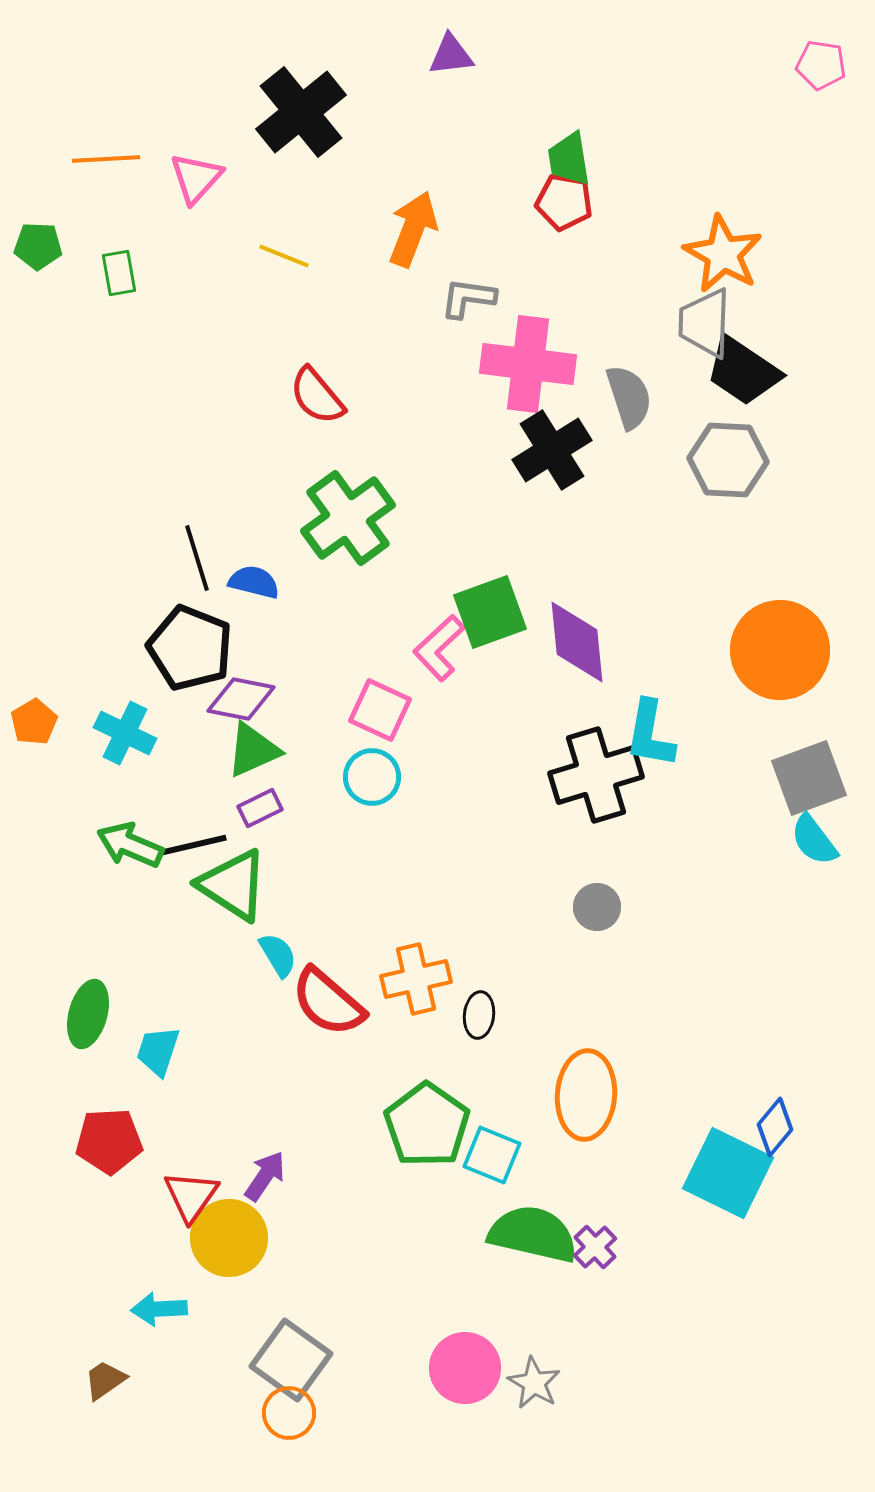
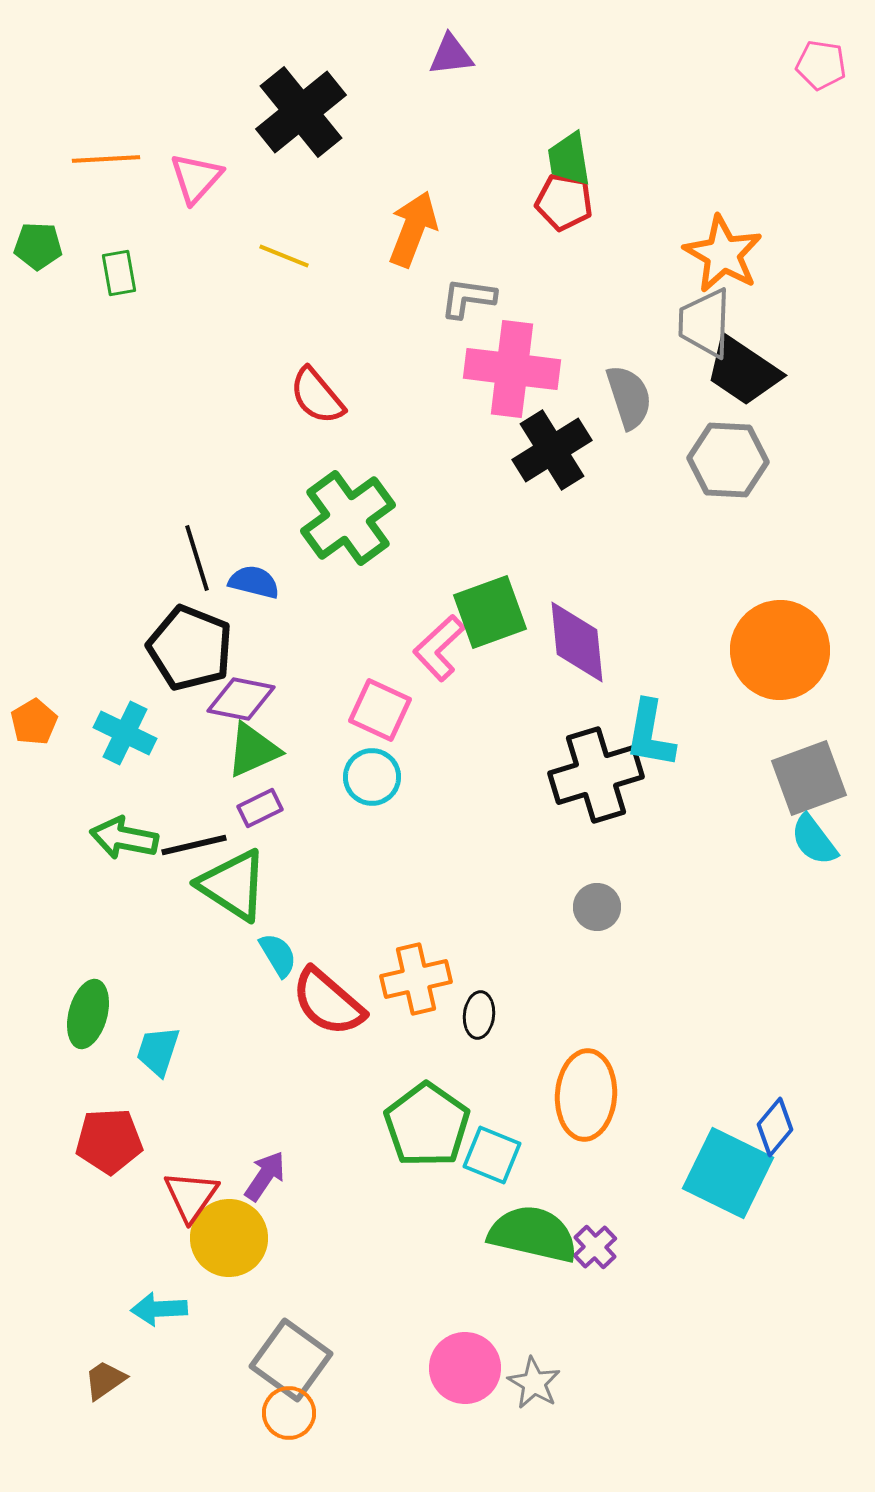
pink cross at (528, 364): moved 16 px left, 5 px down
green arrow at (130, 845): moved 6 px left, 7 px up; rotated 12 degrees counterclockwise
